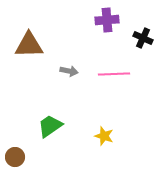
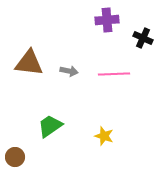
brown triangle: moved 18 px down; rotated 8 degrees clockwise
